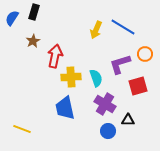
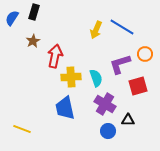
blue line: moved 1 px left
